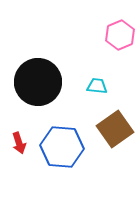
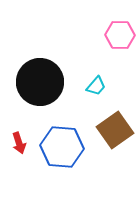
pink hexagon: rotated 24 degrees clockwise
black circle: moved 2 px right
cyan trapezoid: moved 1 px left; rotated 125 degrees clockwise
brown square: moved 1 px down
